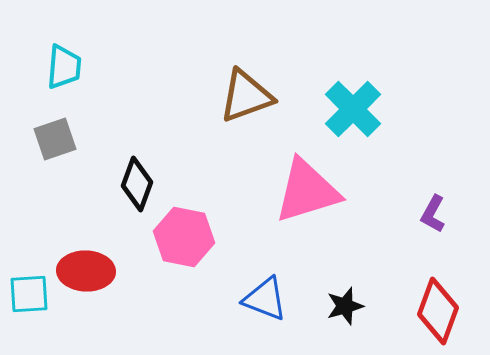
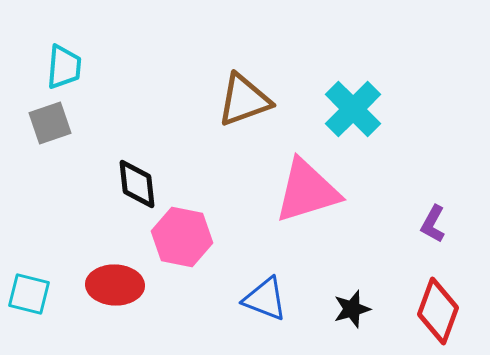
brown triangle: moved 2 px left, 4 px down
gray square: moved 5 px left, 16 px up
black diamond: rotated 26 degrees counterclockwise
purple L-shape: moved 10 px down
pink hexagon: moved 2 px left
red ellipse: moved 29 px right, 14 px down
cyan square: rotated 18 degrees clockwise
black star: moved 7 px right, 3 px down
